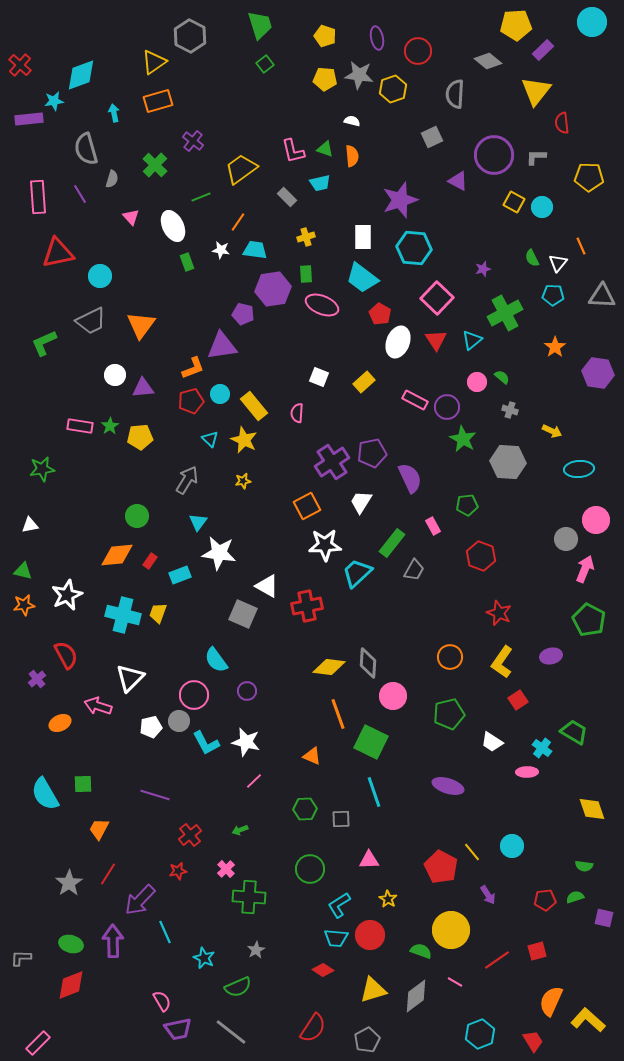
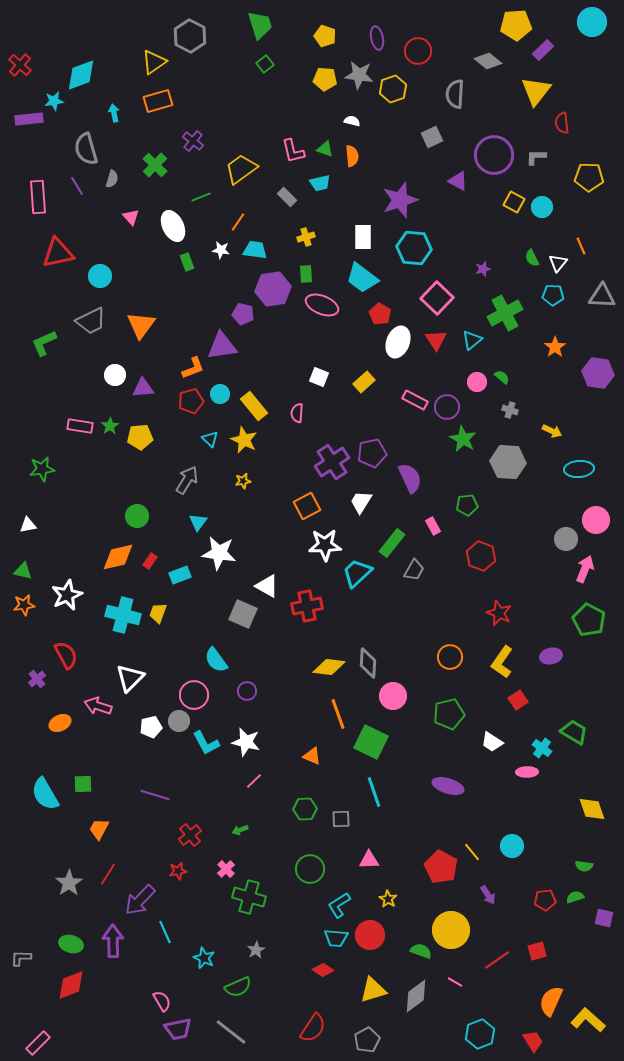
purple line at (80, 194): moved 3 px left, 8 px up
white triangle at (30, 525): moved 2 px left
orange diamond at (117, 555): moved 1 px right, 2 px down; rotated 8 degrees counterclockwise
green cross at (249, 897): rotated 12 degrees clockwise
